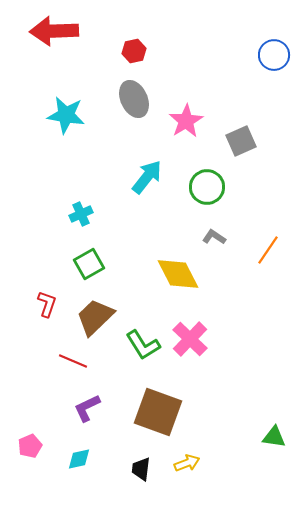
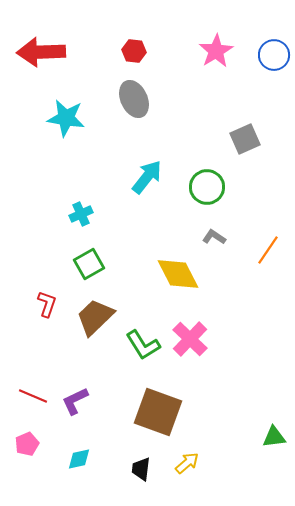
red arrow: moved 13 px left, 21 px down
red hexagon: rotated 20 degrees clockwise
cyan star: moved 3 px down
pink star: moved 30 px right, 70 px up
gray square: moved 4 px right, 2 px up
red line: moved 40 px left, 35 px down
purple L-shape: moved 12 px left, 7 px up
green triangle: rotated 15 degrees counterclockwise
pink pentagon: moved 3 px left, 2 px up
yellow arrow: rotated 20 degrees counterclockwise
